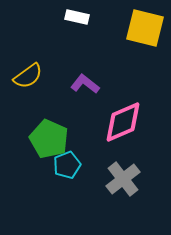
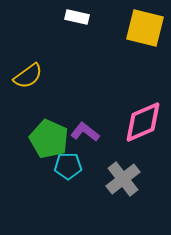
purple L-shape: moved 48 px down
pink diamond: moved 20 px right
cyan pentagon: moved 1 px right, 1 px down; rotated 20 degrees clockwise
